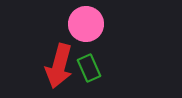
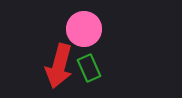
pink circle: moved 2 px left, 5 px down
